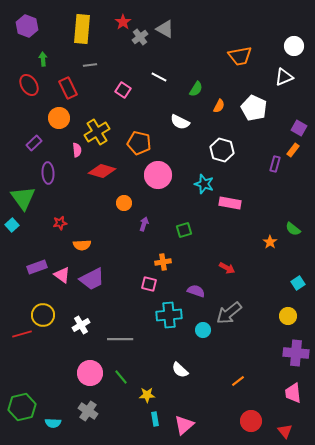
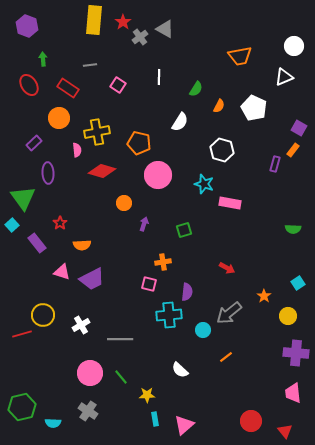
yellow rectangle at (82, 29): moved 12 px right, 9 px up
white line at (159, 77): rotated 63 degrees clockwise
red rectangle at (68, 88): rotated 30 degrees counterclockwise
pink square at (123, 90): moved 5 px left, 5 px up
white semicircle at (180, 122): rotated 84 degrees counterclockwise
yellow cross at (97, 132): rotated 20 degrees clockwise
red star at (60, 223): rotated 24 degrees counterclockwise
green semicircle at (293, 229): rotated 35 degrees counterclockwise
orange star at (270, 242): moved 6 px left, 54 px down
purple rectangle at (37, 267): moved 24 px up; rotated 72 degrees clockwise
pink triangle at (62, 275): moved 3 px up; rotated 18 degrees counterclockwise
purple semicircle at (196, 291): moved 9 px left, 1 px down; rotated 78 degrees clockwise
orange line at (238, 381): moved 12 px left, 24 px up
